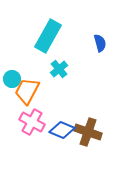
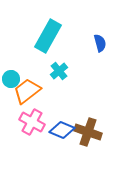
cyan cross: moved 2 px down
cyan circle: moved 1 px left
orange trapezoid: rotated 24 degrees clockwise
